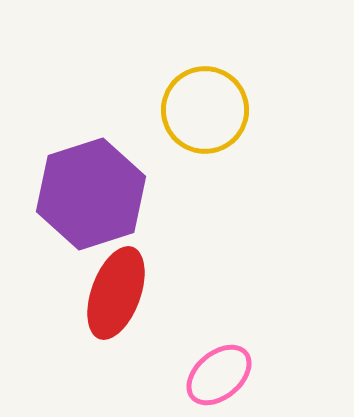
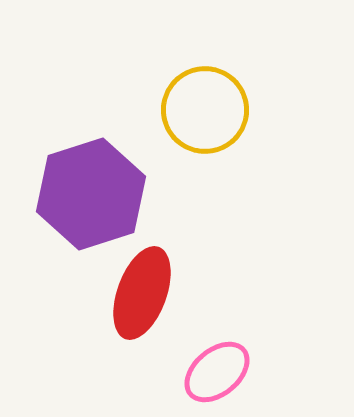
red ellipse: moved 26 px right
pink ellipse: moved 2 px left, 3 px up
